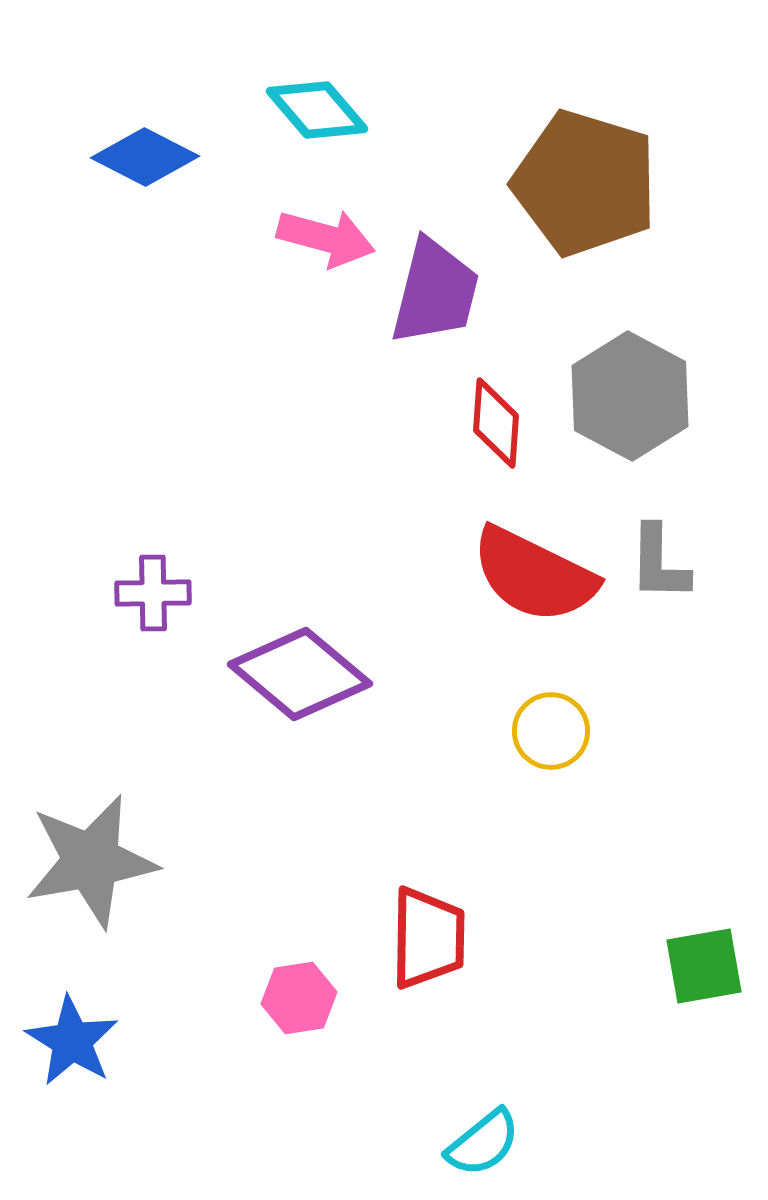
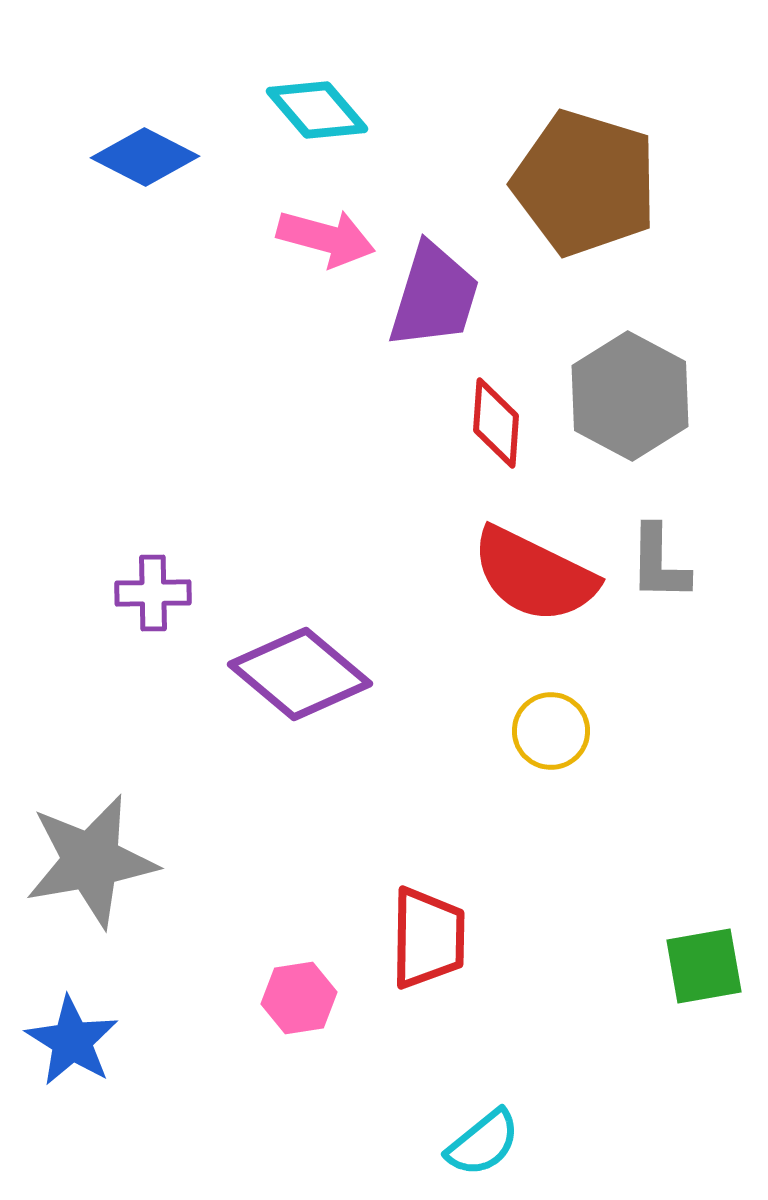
purple trapezoid: moved 1 px left, 4 px down; rotated 3 degrees clockwise
